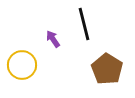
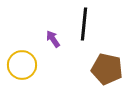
black line: rotated 20 degrees clockwise
brown pentagon: rotated 20 degrees counterclockwise
